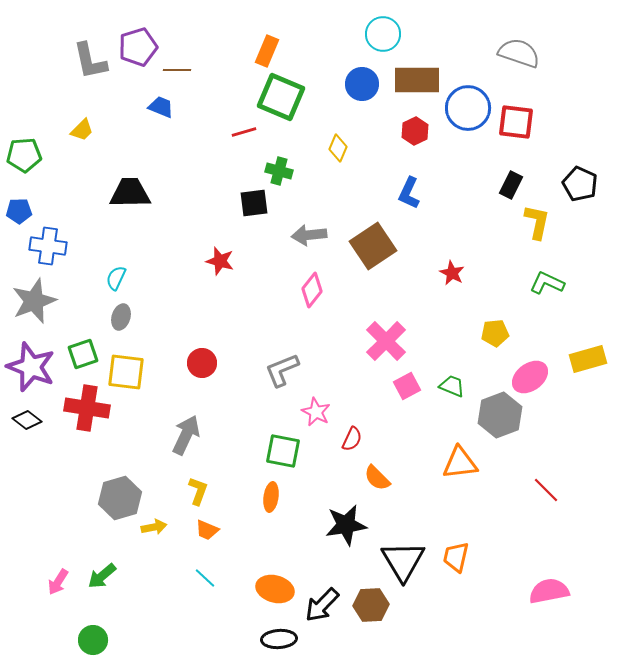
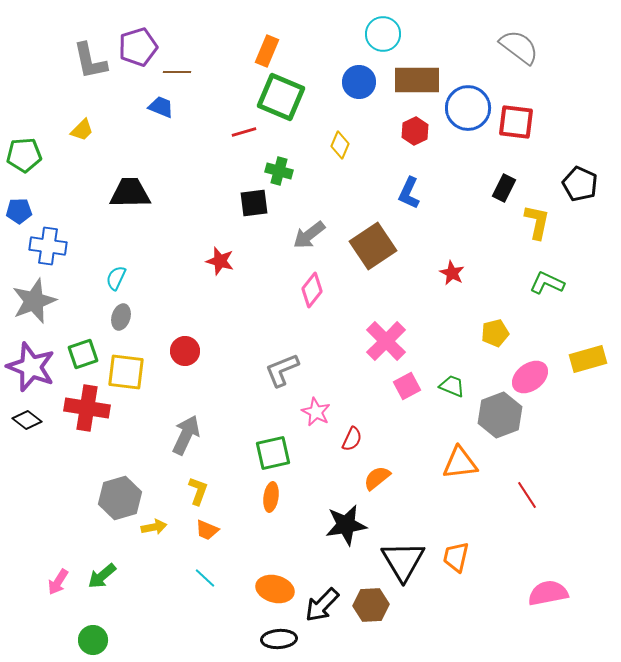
gray semicircle at (519, 53): moved 6 px up; rotated 18 degrees clockwise
brown line at (177, 70): moved 2 px down
blue circle at (362, 84): moved 3 px left, 2 px up
yellow diamond at (338, 148): moved 2 px right, 3 px up
black rectangle at (511, 185): moved 7 px left, 3 px down
gray arrow at (309, 235): rotated 32 degrees counterclockwise
yellow pentagon at (495, 333): rotated 8 degrees counterclockwise
red circle at (202, 363): moved 17 px left, 12 px up
green square at (283, 451): moved 10 px left, 2 px down; rotated 24 degrees counterclockwise
orange semicircle at (377, 478): rotated 96 degrees clockwise
red line at (546, 490): moved 19 px left, 5 px down; rotated 12 degrees clockwise
pink semicircle at (549, 591): moved 1 px left, 2 px down
